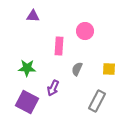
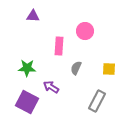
gray semicircle: moved 1 px left, 1 px up
purple arrow: moved 2 px left, 1 px up; rotated 98 degrees clockwise
